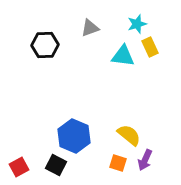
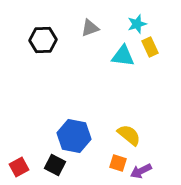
black hexagon: moved 2 px left, 5 px up
blue hexagon: rotated 12 degrees counterclockwise
purple arrow: moved 4 px left, 11 px down; rotated 40 degrees clockwise
black square: moved 1 px left
